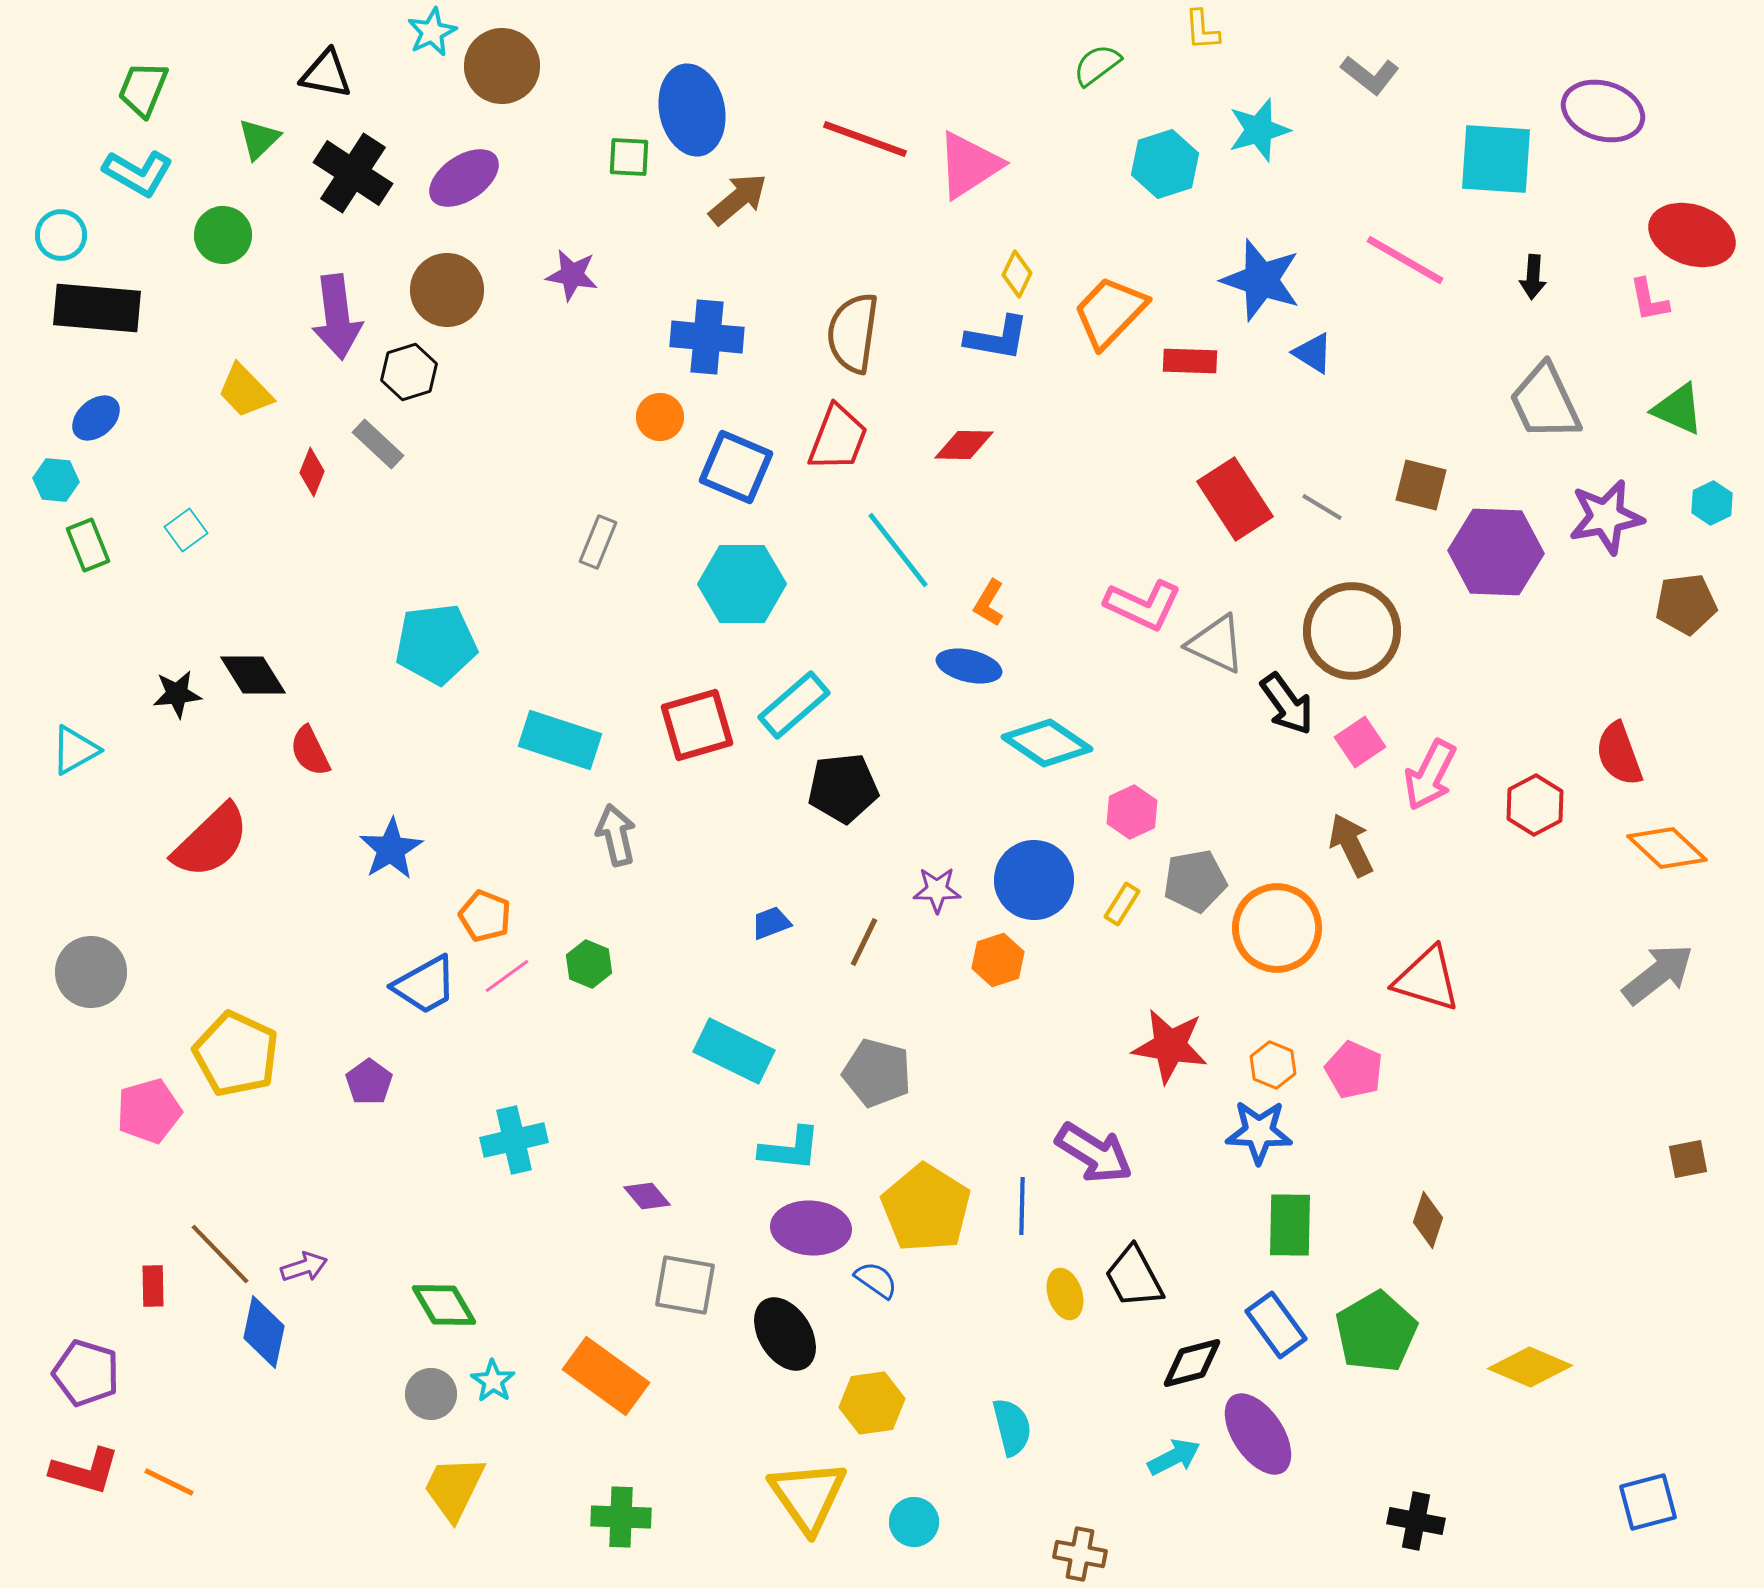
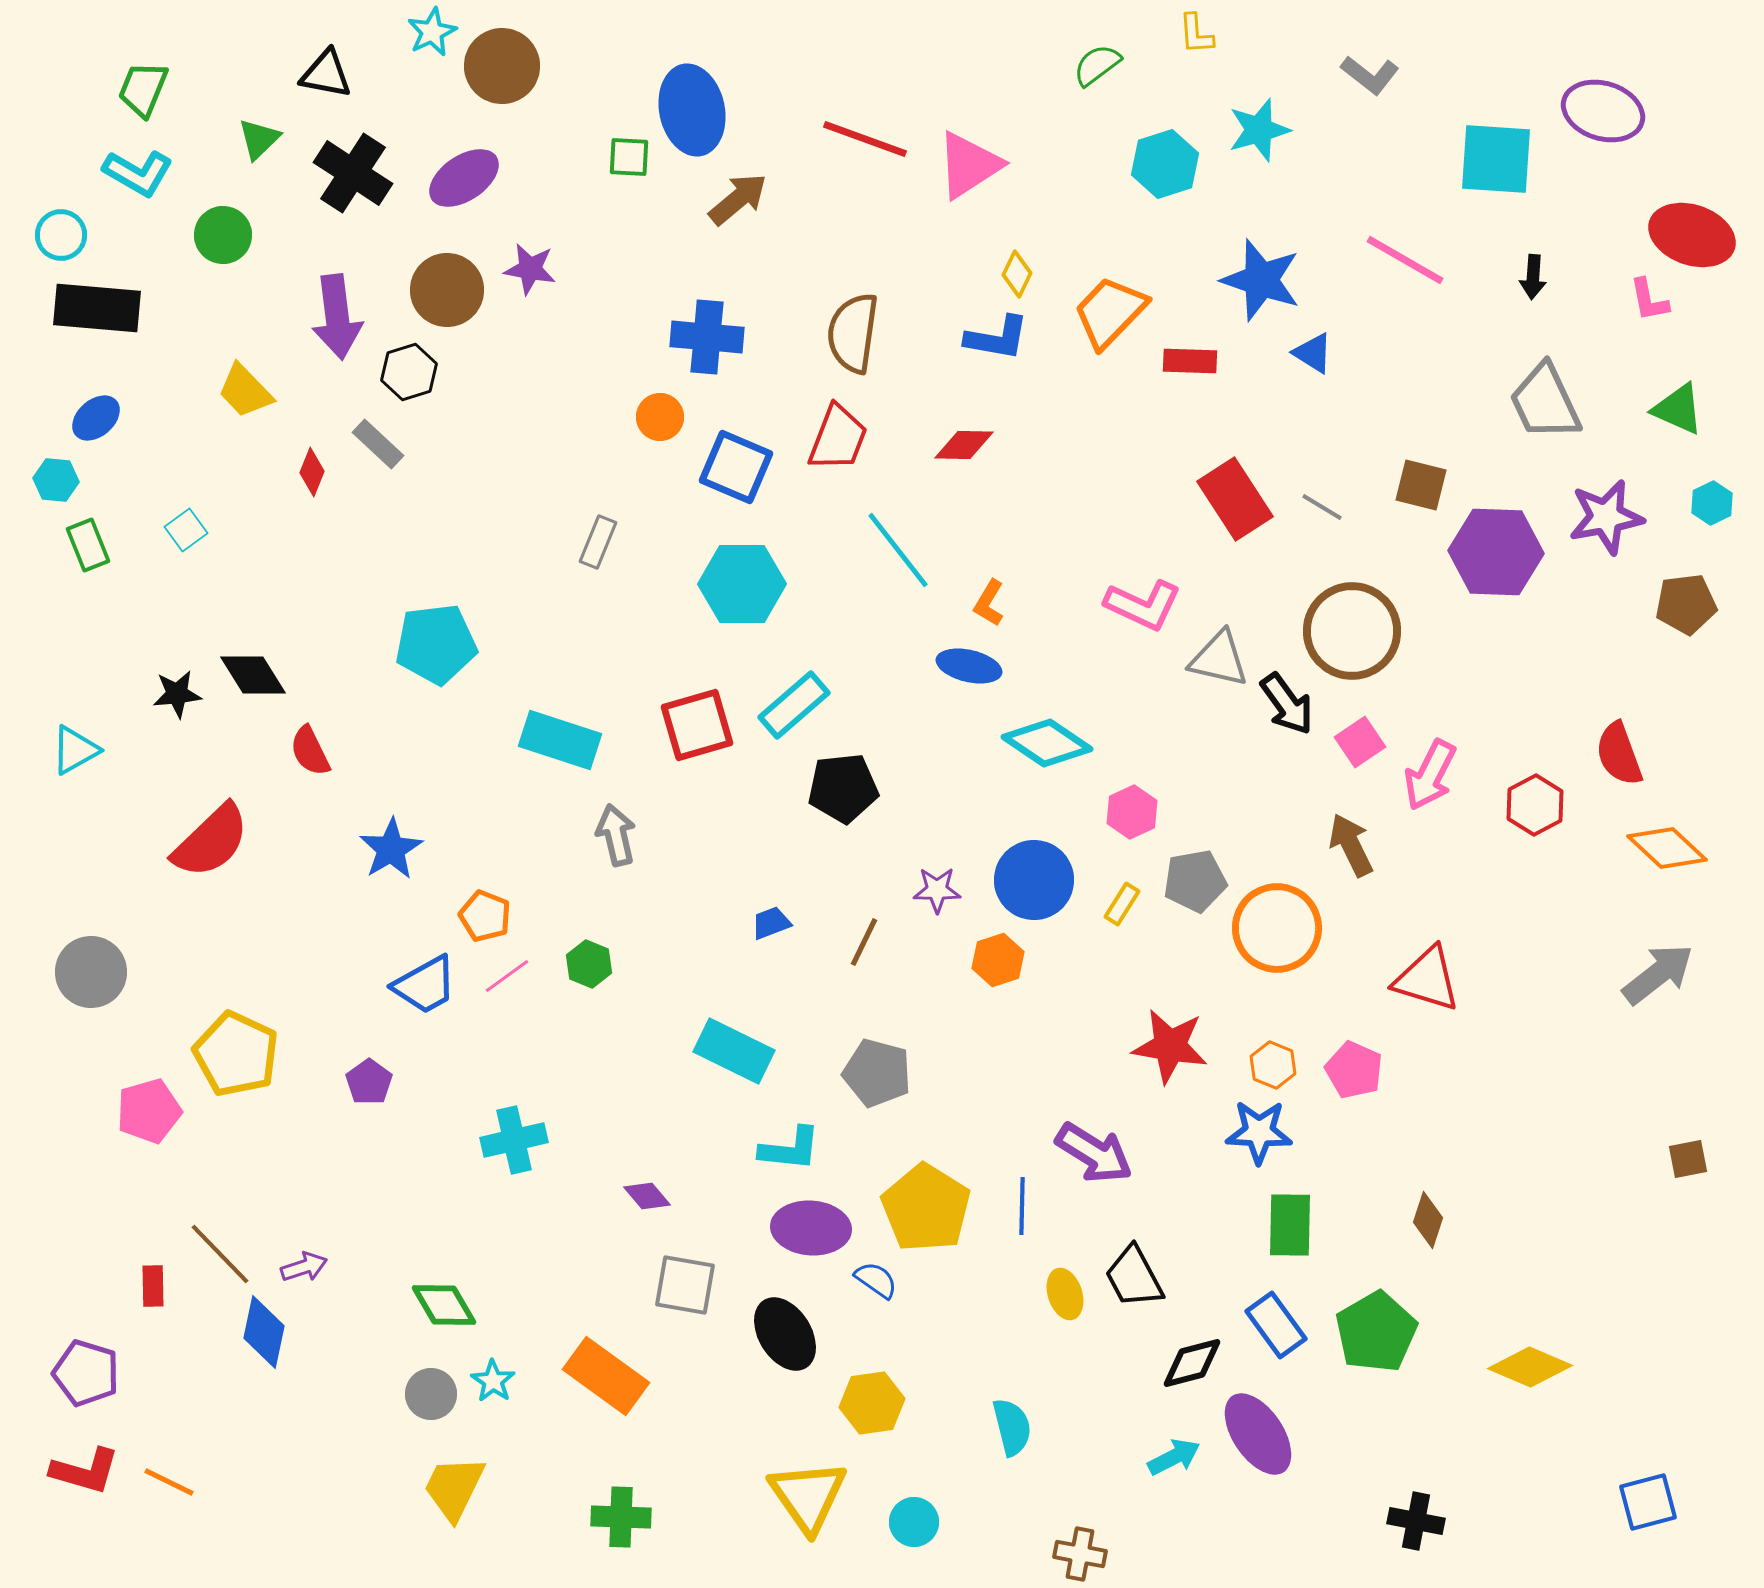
yellow L-shape at (1202, 30): moved 6 px left, 4 px down
purple star at (572, 275): moved 42 px left, 6 px up
gray triangle at (1216, 644): moved 3 px right, 15 px down; rotated 12 degrees counterclockwise
